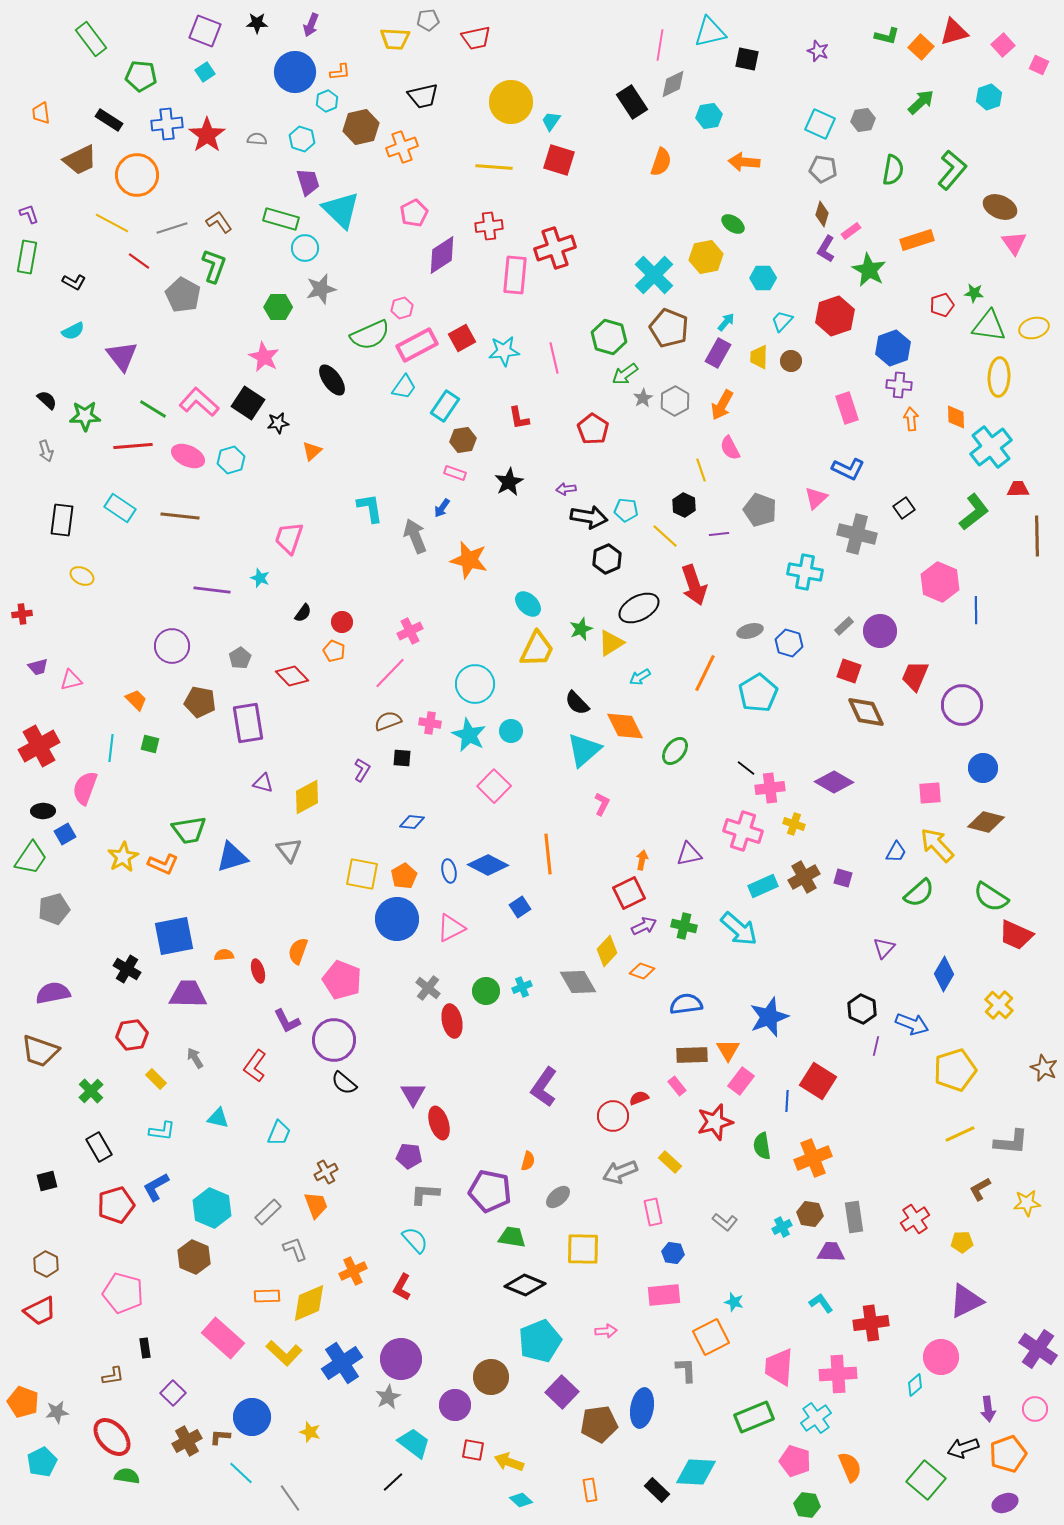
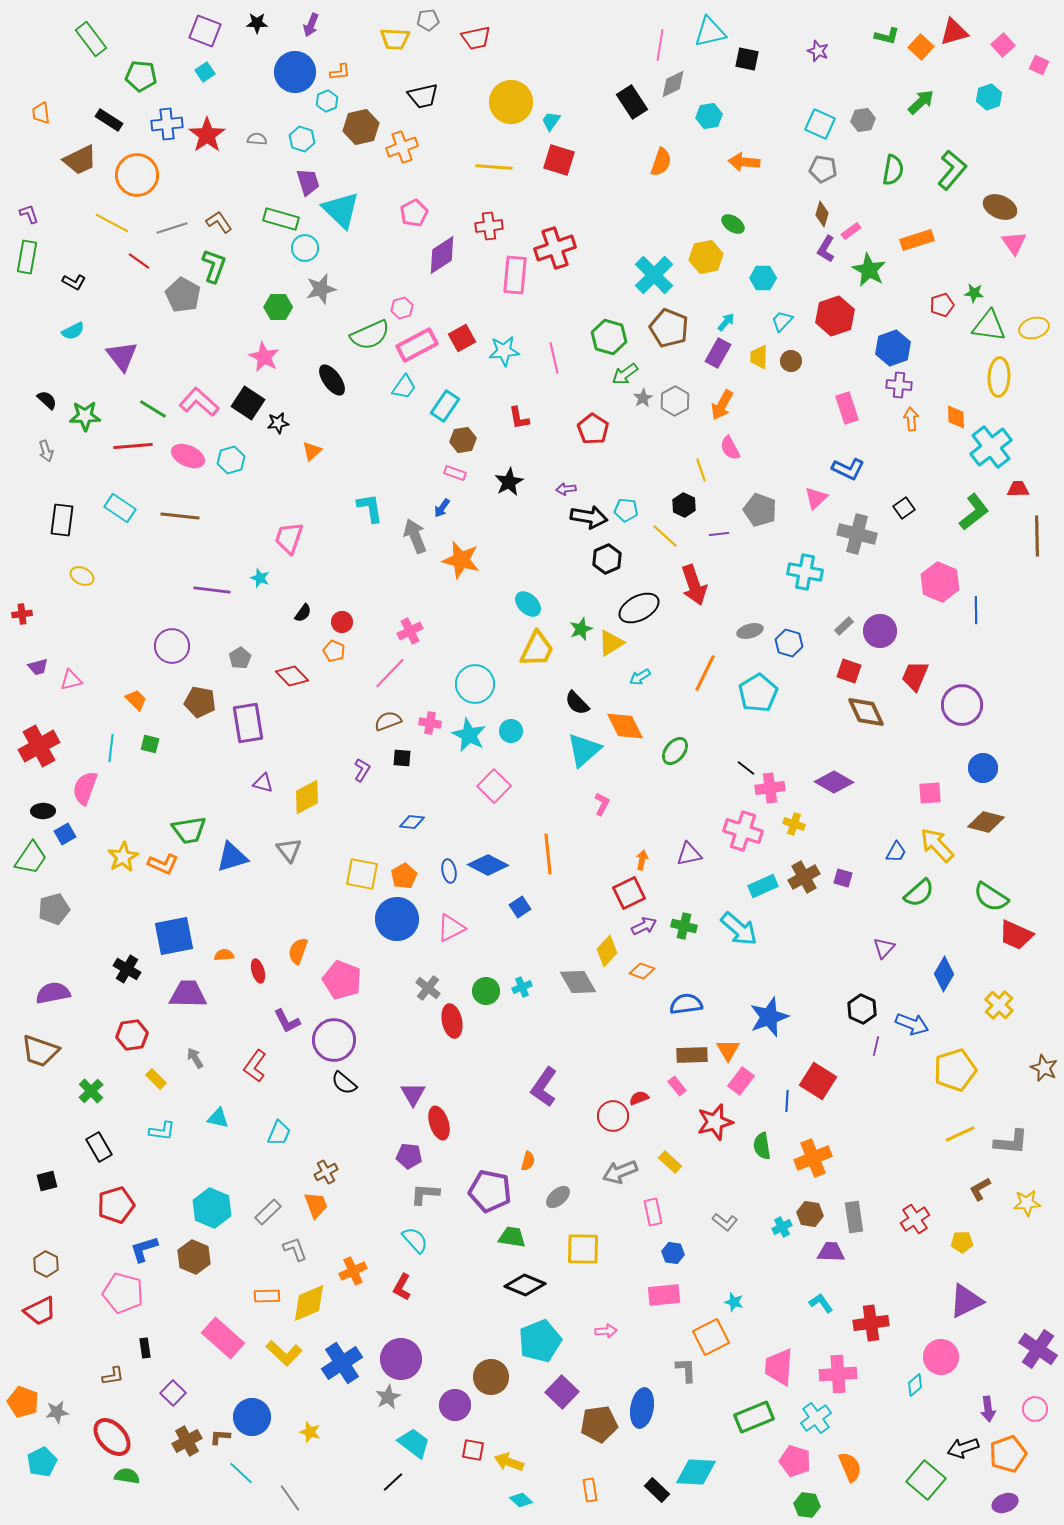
orange star at (469, 560): moved 8 px left
blue L-shape at (156, 1187): moved 12 px left, 62 px down; rotated 12 degrees clockwise
